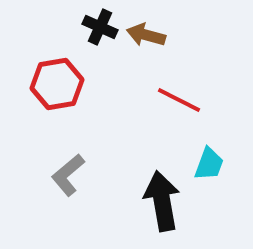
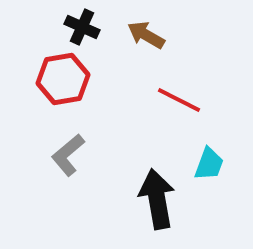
black cross: moved 18 px left
brown arrow: rotated 15 degrees clockwise
red hexagon: moved 6 px right, 5 px up
gray L-shape: moved 20 px up
black arrow: moved 5 px left, 2 px up
